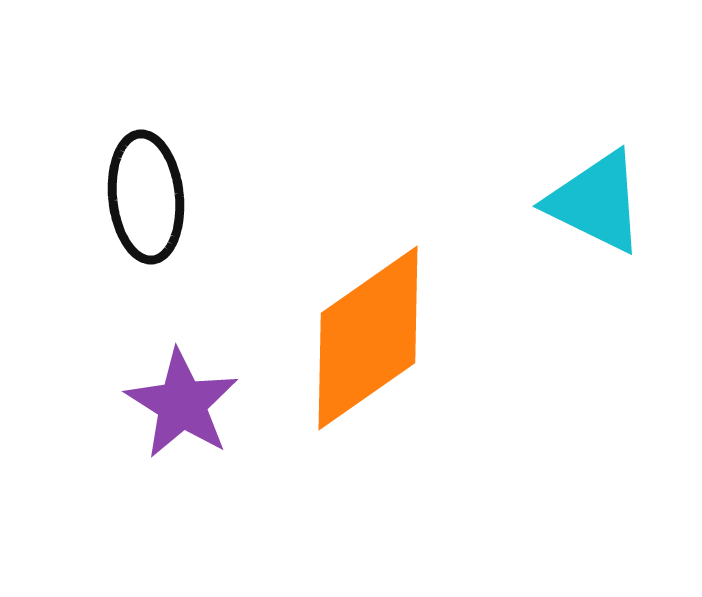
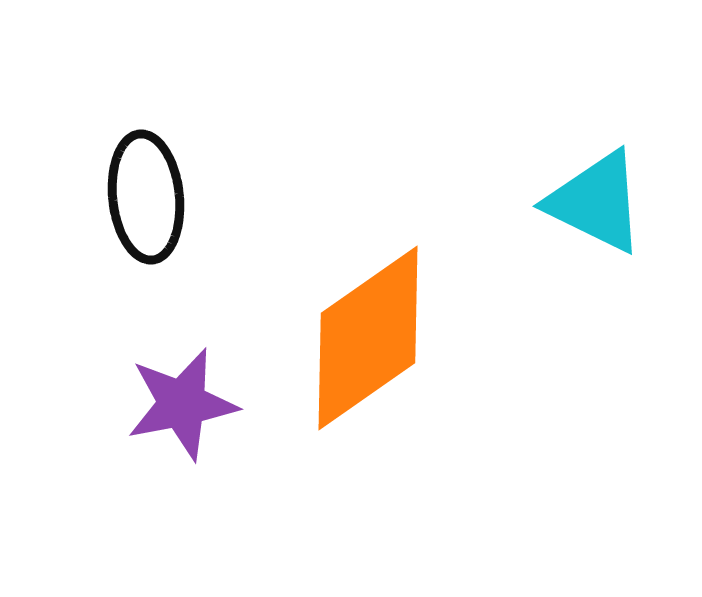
purple star: rotated 29 degrees clockwise
